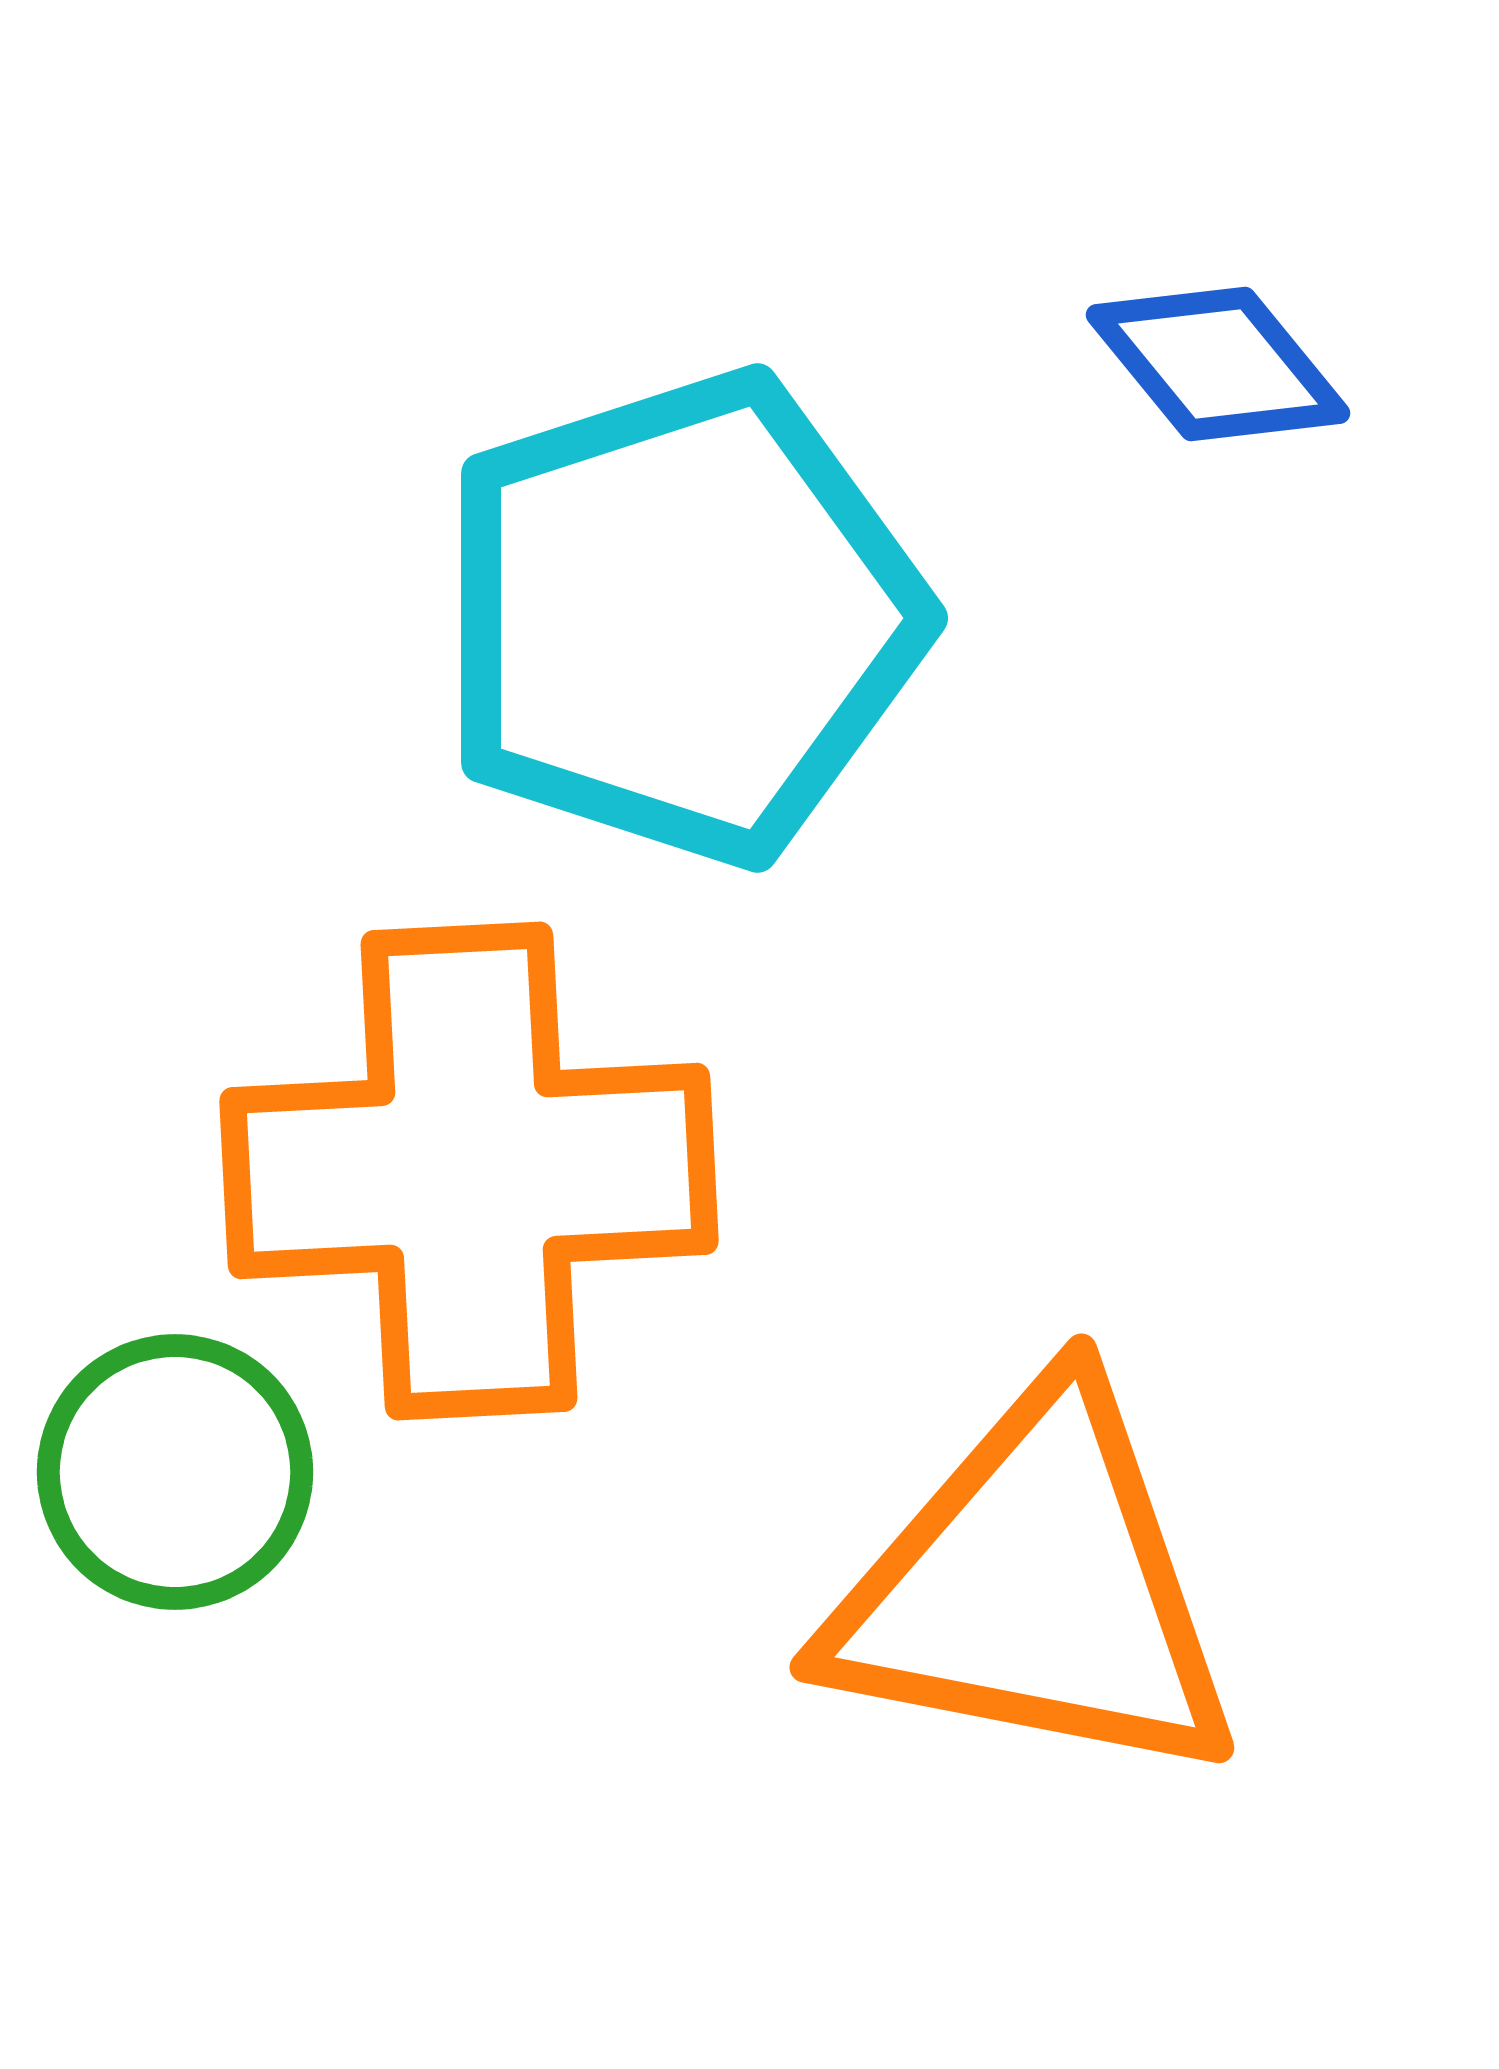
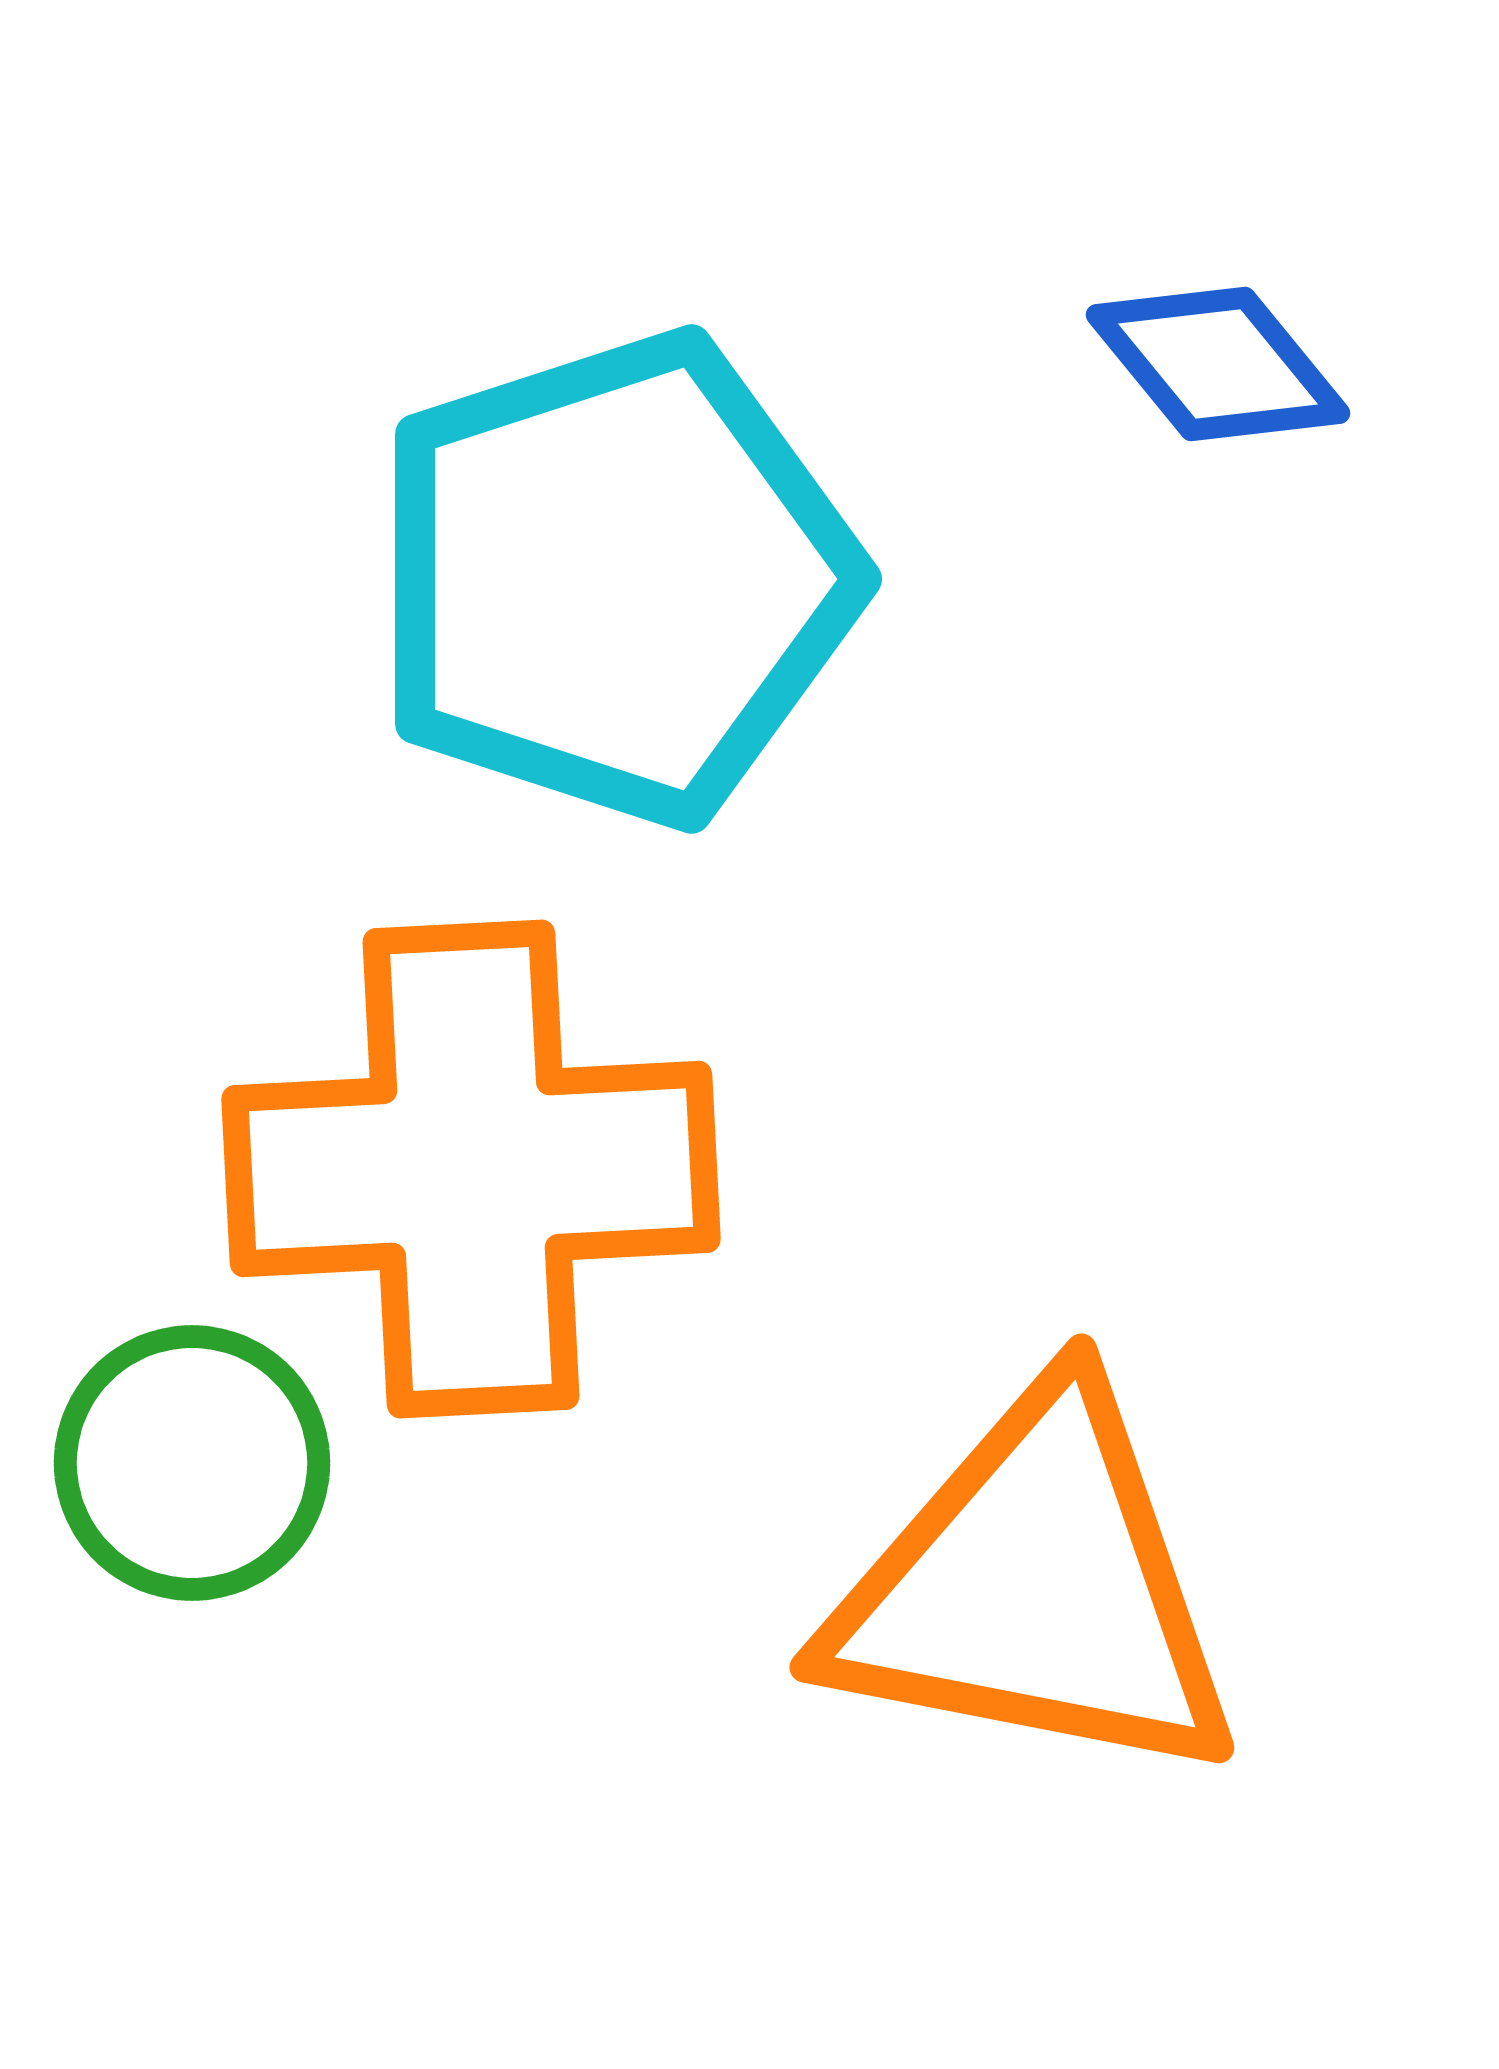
cyan pentagon: moved 66 px left, 39 px up
orange cross: moved 2 px right, 2 px up
green circle: moved 17 px right, 9 px up
